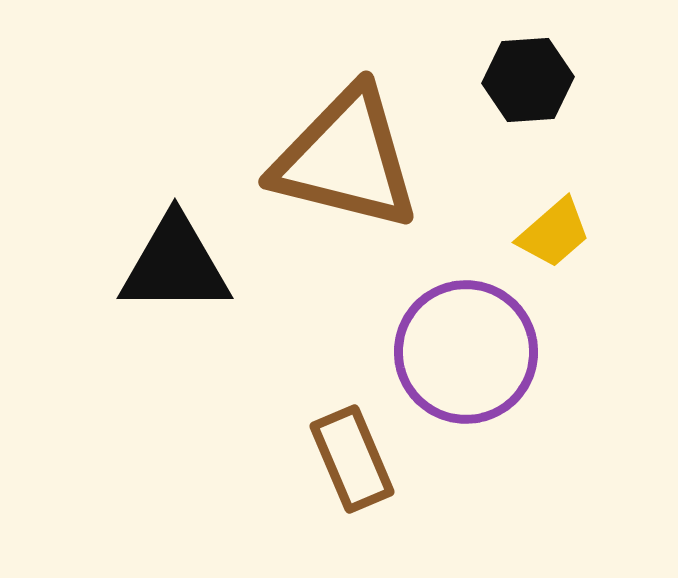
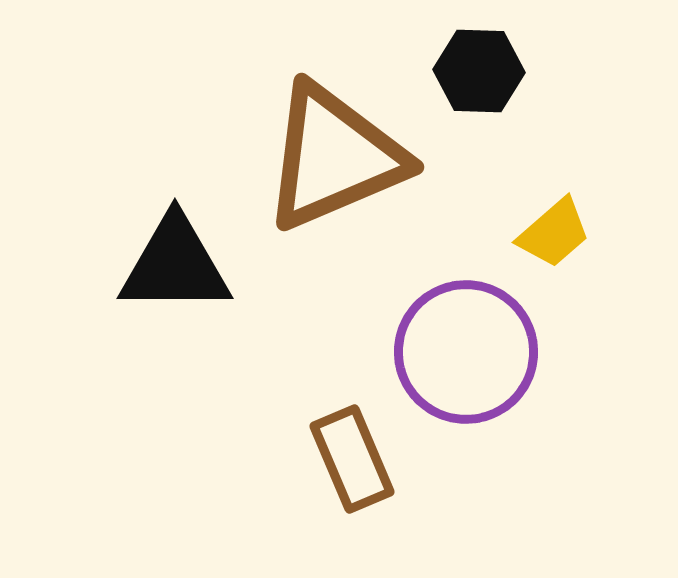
black hexagon: moved 49 px left, 9 px up; rotated 6 degrees clockwise
brown triangle: moved 12 px left, 2 px up; rotated 37 degrees counterclockwise
